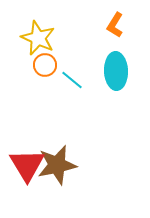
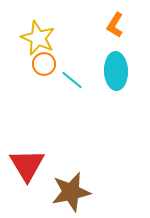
orange circle: moved 1 px left, 1 px up
brown star: moved 14 px right, 27 px down
